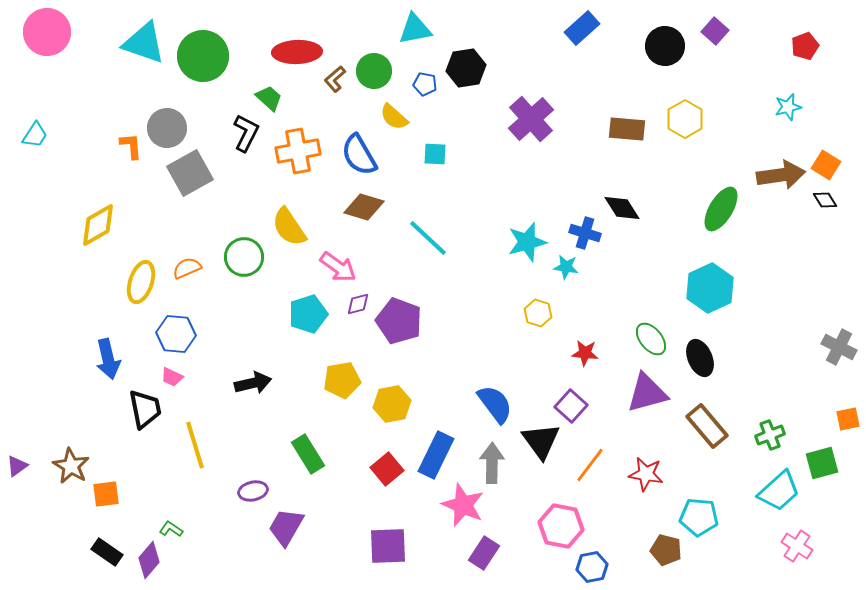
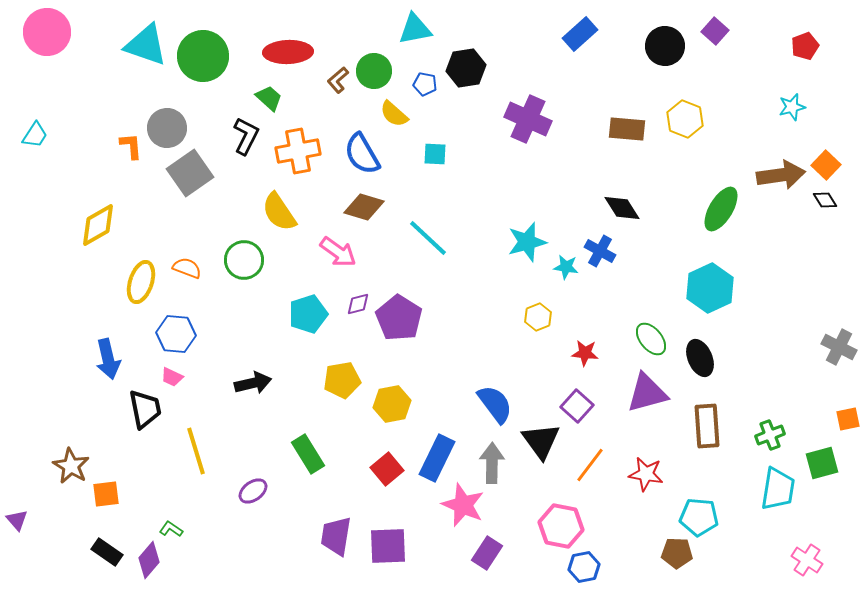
blue rectangle at (582, 28): moved 2 px left, 6 px down
cyan triangle at (144, 43): moved 2 px right, 2 px down
red ellipse at (297, 52): moved 9 px left
brown L-shape at (335, 79): moved 3 px right, 1 px down
cyan star at (788, 107): moved 4 px right
yellow semicircle at (394, 117): moved 3 px up
purple cross at (531, 119): moved 3 px left; rotated 24 degrees counterclockwise
yellow hexagon at (685, 119): rotated 9 degrees counterclockwise
black L-shape at (246, 133): moved 3 px down
blue semicircle at (359, 155): moved 3 px right, 1 px up
orange square at (826, 165): rotated 12 degrees clockwise
gray square at (190, 173): rotated 6 degrees counterclockwise
yellow semicircle at (289, 227): moved 10 px left, 15 px up
blue cross at (585, 233): moved 15 px right, 18 px down; rotated 12 degrees clockwise
green circle at (244, 257): moved 3 px down
pink arrow at (338, 267): moved 15 px up
orange semicircle at (187, 268): rotated 44 degrees clockwise
yellow hexagon at (538, 313): moved 4 px down; rotated 20 degrees clockwise
purple pentagon at (399, 321): moved 3 px up; rotated 12 degrees clockwise
purple square at (571, 406): moved 6 px right
brown rectangle at (707, 426): rotated 36 degrees clockwise
yellow line at (195, 445): moved 1 px right, 6 px down
blue rectangle at (436, 455): moved 1 px right, 3 px down
purple triangle at (17, 466): moved 54 px down; rotated 35 degrees counterclockwise
purple ellipse at (253, 491): rotated 24 degrees counterclockwise
cyan trapezoid at (779, 491): moved 1 px left, 2 px up; rotated 39 degrees counterclockwise
purple trapezoid at (286, 527): moved 50 px right, 9 px down; rotated 21 degrees counterclockwise
pink cross at (797, 546): moved 10 px right, 14 px down
brown pentagon at (666, 550): moved 11 px right, 3 px down; rotated 12 degrees counterclockwise
purple rectangle at (484, 553): moved 3 px right
blue hexagon at (592, 567): moved 8 px left
